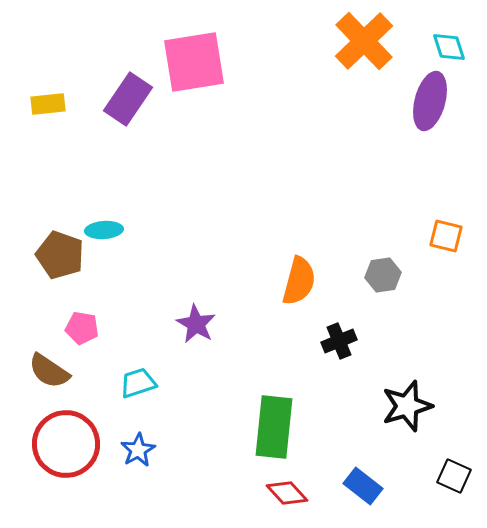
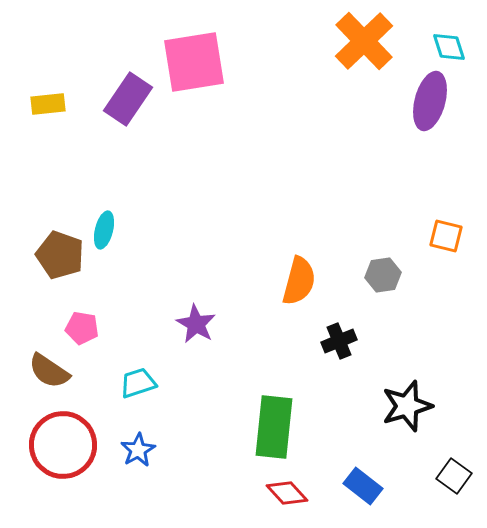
cyan ellipse: rotated 72 degrees counterclockwise
red circle: moved 3 px left, 1 px down
black square: rotated 12 degrees clockwise
